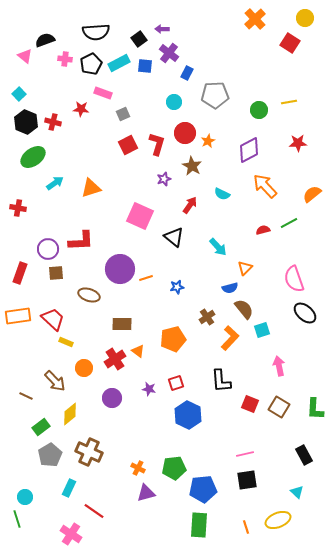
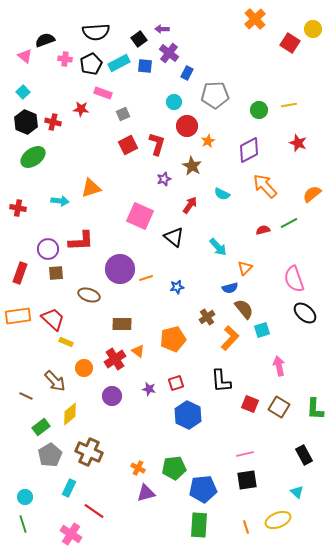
yellow circle at (305, 18): moved 8 px right, 11 px down
cyan square at (19, 94): moved 4 px right, 2 px up
yellow line at (289, 102): moved 3 px down
red circle at (185, 133): moved 2 px right, 7 px up
red star at (298, 143): rotated 24 degrees clockwise
cyan arrow at (55, 183): moved 5 px right, 18 px down; rotated 42 degrees clockwise
purple circle at (112, 398): moved 2 px up
green line at (17, 519): moved 6 px right, 5 px down
